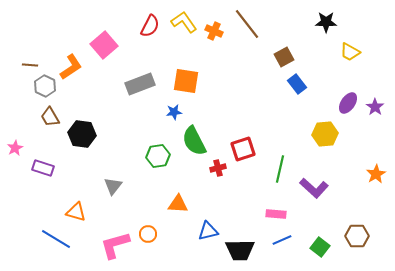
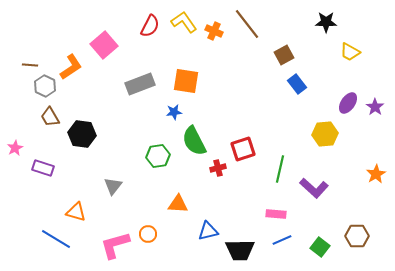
brown square at (284, 57): moved 2 px up
